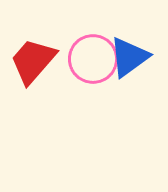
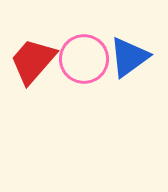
pink circle: moved 9 px left
